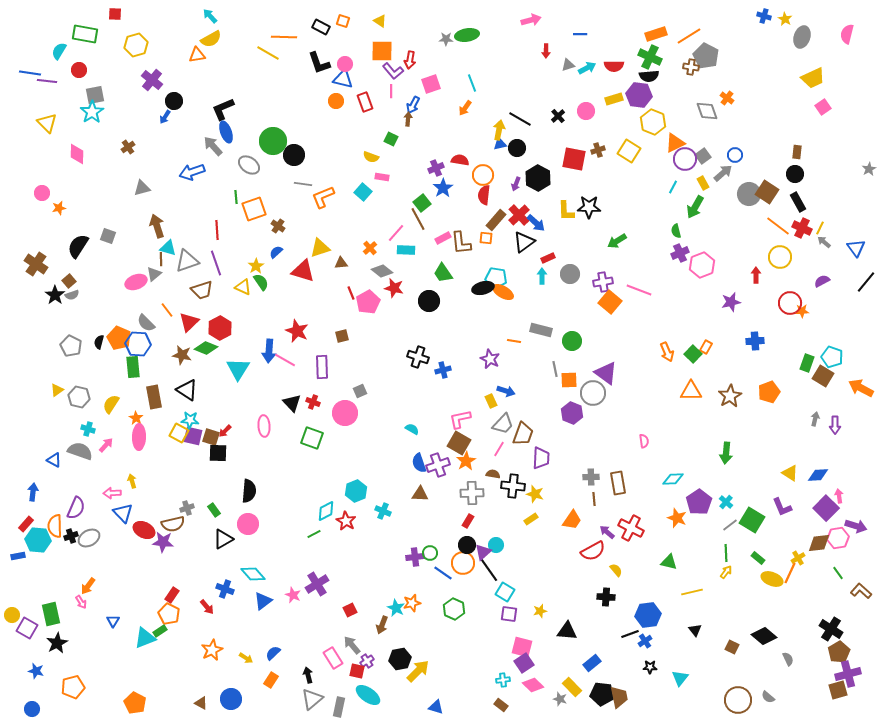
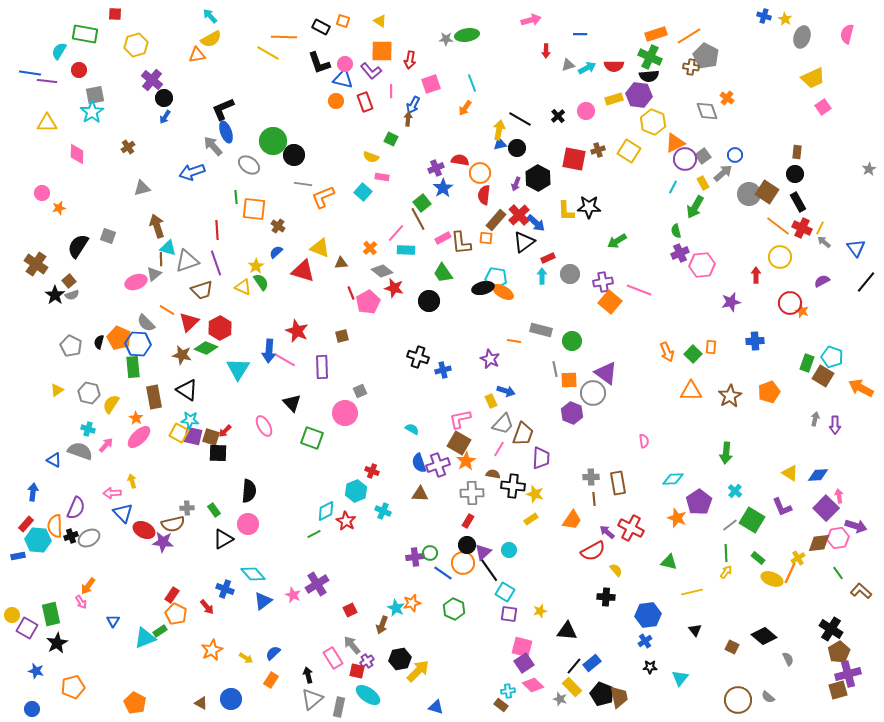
purple L-shape at (393, 71): moved 22 px left
black circle at (174, 101): moved 10 px left, 3 px up
yellow triangle at (47, 123): rotated 45 degrees counterclockwise
orange circle at (483, 175): moved 3 px left, 2 px up
orange square at (254, 209): rotated 25 degrees clockwise
yellow triangle at (320, 248): rotated 40 degrees clockwise
pink hexagon at (702, 265): rotated 15 degrees clockwise
orange line at (167, 310): rotated 21 degrees counterclockwise
orange star at (802, 311): rotated 24 degrees clockwise
orange rectangle at (706, 347): moved 5 px right; rotated 24 degrees counterclockwise
gray hexagon at (79, 397): moved 10 px right, 4 px up
red cross at (313, 402): moved 59 px right, 69 px down
pink ellipse at (264, 426): rotated 25 degrees counterclockwise
pink ellipse at (139, 437): rotated 45 degrees clockwise
cyan cross at (726, 502): moved 9 px right, 11 px up
gray cross at (187, 508): rotated 16 degrees clockwise
cyan circle at (496, 545): moved 13 px right, 5 px down
orange pentagon at (169, 614): moved 7 px right
black line at (630, 634): moved 56 px left, 32 px down; rotated 30 degrees counterclockwise
cyan cross at (503, 680): moved 5 px right, 11 px down
black pentagon at (602, 694): rotated 15 degrees clockwise
